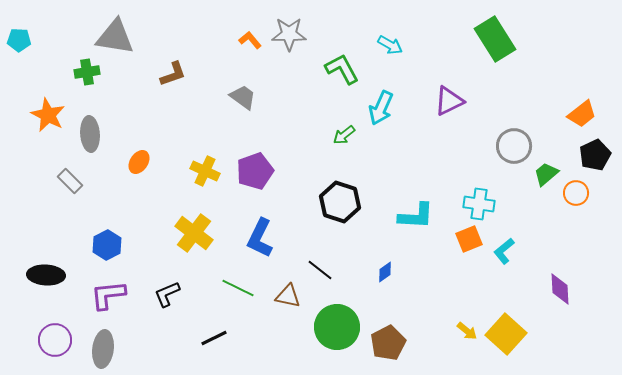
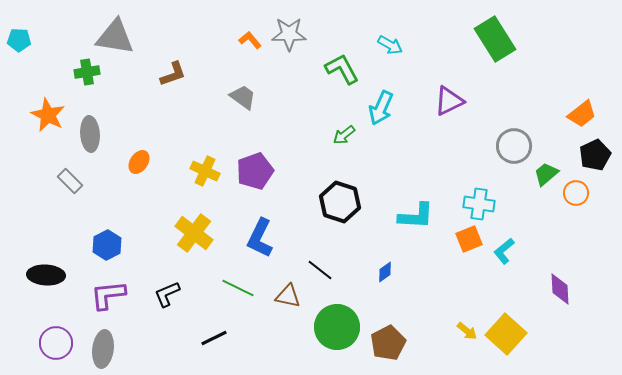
purple circle at (55, 340): moved 1 px right, 3 px down
